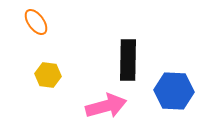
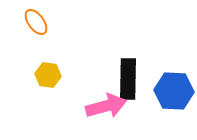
black rectangle: moved 19 px down
